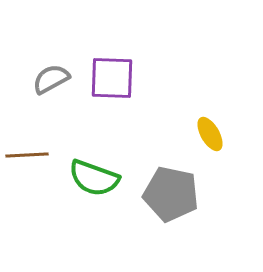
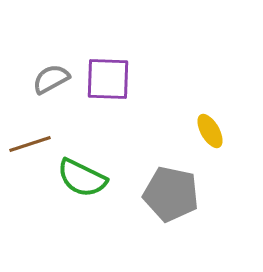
purple square: moved 4 px left, 1 px down
yellow ellipse: moved 3 px up
brown line: moved 3 px right, 11 px up; rotated 15 degrees counterclockwise
green semicircle: moved 12 px left; rotated 6 degrees clockwise
